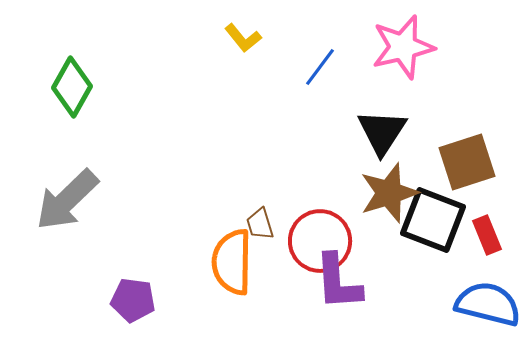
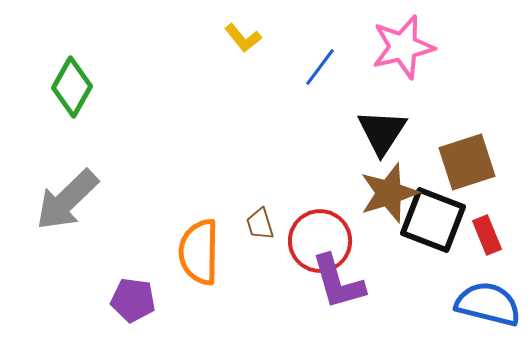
orange semicircle: moved 33 px left, 10 px up
purple L-shape: rotated 12 degrees counterclockwise
